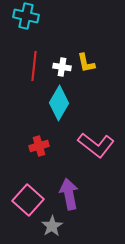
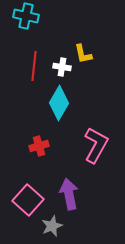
yellow L-shape: moved 3 px left, 9 px up
pink L-shape: rotated 99 degrees counterclockwise
gray star: rotated 10 degrees clockwise
